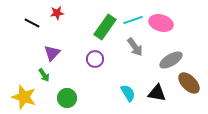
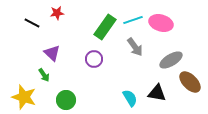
purple triangle: rotated 30 degrees counterclockwise
purple circle: moved 1 px left
brown ellipse: moved 1 px right, 1 px up
cyan semicircle: moved 2 px right, 5 px down
green circle: moved 1 px left, 2 px down
